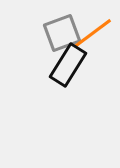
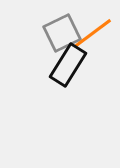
gray square: rotated 6 degrees counterclockwise
